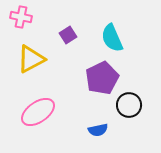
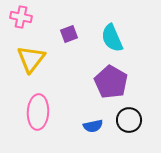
purple square: moved 1 px right, 1 px up; rotated 12 degrees clockwise
yellow triangle: rotated 24 degrees counterclockwise
purple pentagon: moved 9 px right, 4 px down; rotated 16 degrees counterclockwise
black circle: moved 15 px down
pink ellipse: rotated 52 degrees counterclockwise
blue semicircle: moved 5 px left, 4 px up
